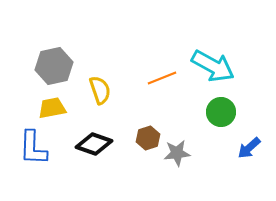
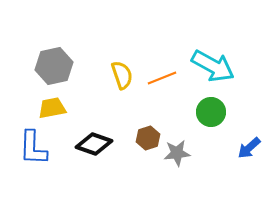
yellow semicircle: moved 22 px right, 15 px up
green circle: moved 10 px left
